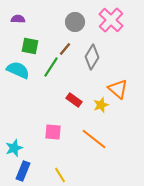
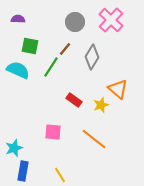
blue rectangle: rotated 12 degrees counterclockwise
